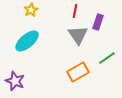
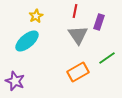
yellow star: moved 5 px right, 6 px down
purple rectangle: moved 1 px right
